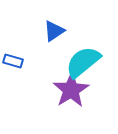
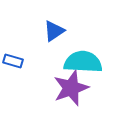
cyan semicircle: rotated 42 degrees clockwise
purple star: moved 2 px up; rotated 12 degrees clockwise
